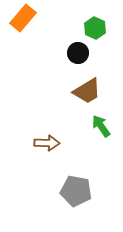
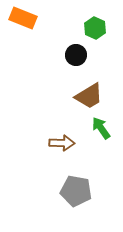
orange rectangle: rotated 72 degrees clockwise
black circle: moved 2 px left, 2 px down
brown trapezoid: moved 2 px right, 5 px down
green arrow: moved 2 px down
brown arrow: moved 15 px right
